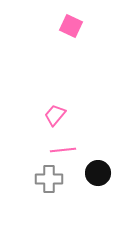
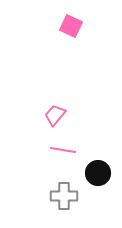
pink line: rotated 15 degrees clockwise
gray cross: moved 15 px right, 17 px down
